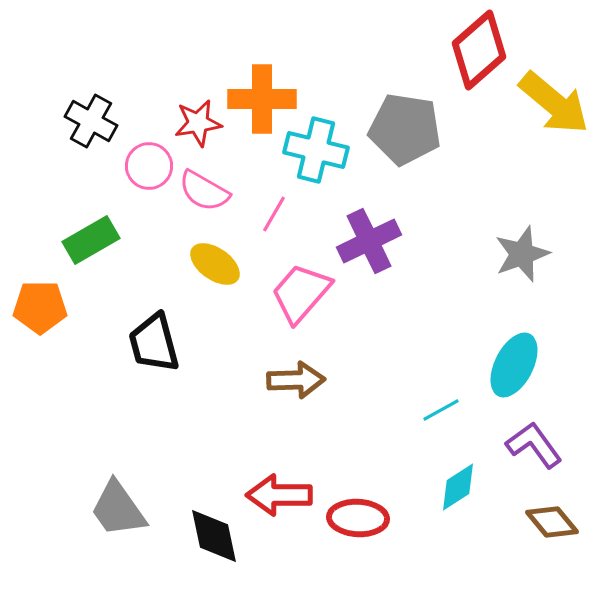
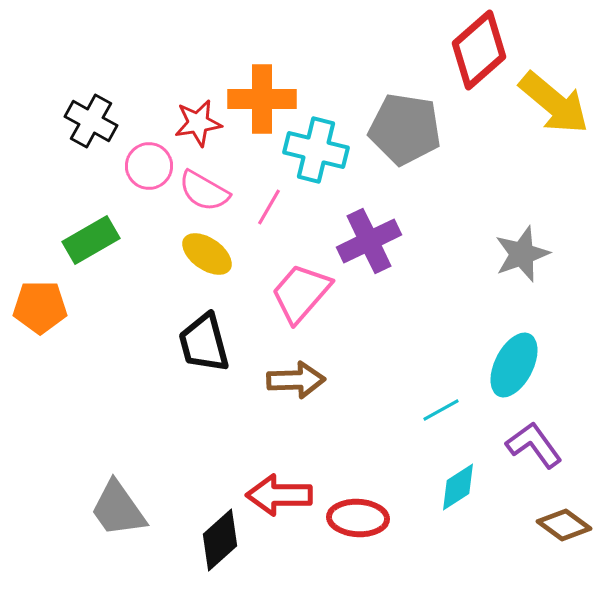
pink line: moved 5 px left, 7 px up
yellow ellipse: moved 8 px left, 10 px up
black trapezoid: moved 50 px right
brown diamond: moved 12 px right, 3 px down; rotated 14 degrees counterclockwise
black diamond: moved 6 px right, 4 px down; rotated 60 degrees clockwise
